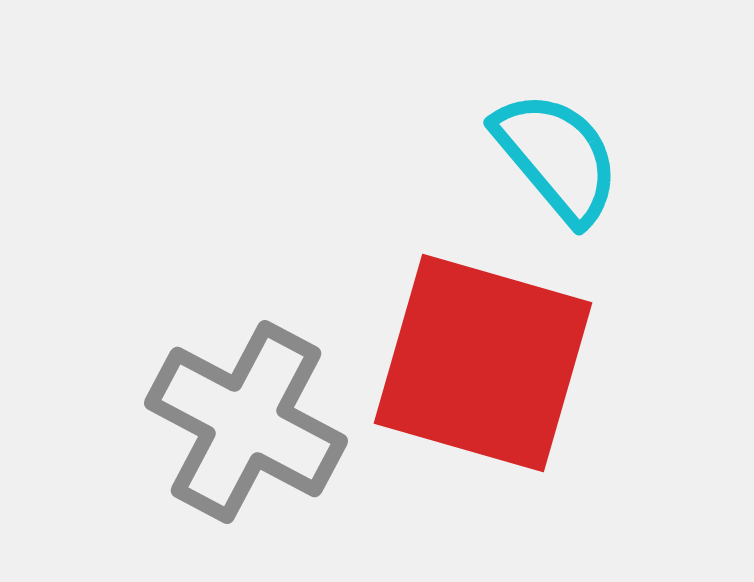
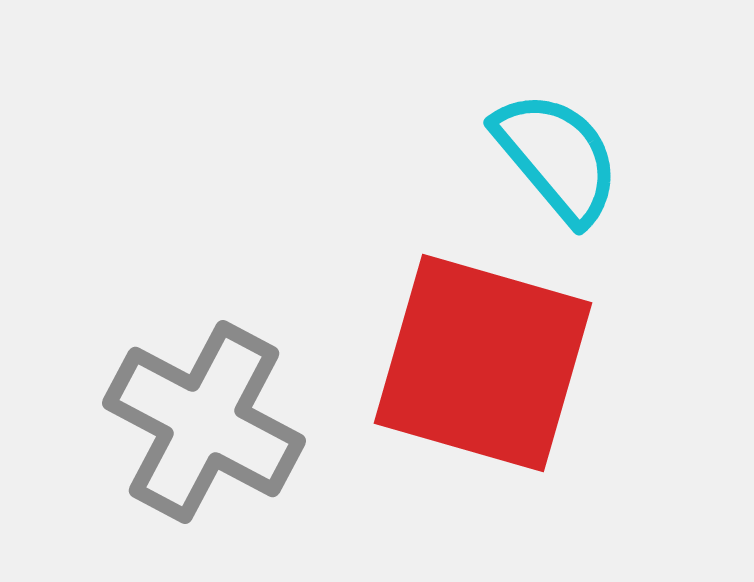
gray cross: moved 42 px left
